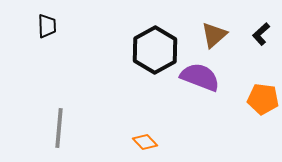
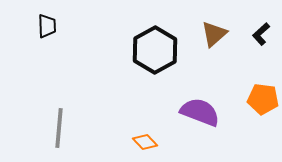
brown triangle: moved 1 px up
purple semicircle: moved 35 px down
